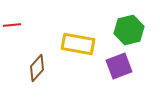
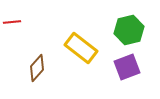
red line: moved 3 px up
yellow rectangle: moved 3 px right, 4 px down; rotated 28 degrees clockwise
purple square: moved 8 px right, 1 px down
